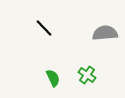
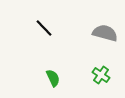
gray semicircle: rotated 20 degrees clockwise
green cross: moved 14 px right
